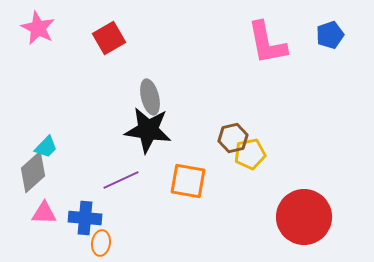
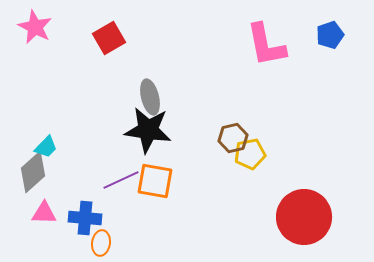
pink star: moved 3 px left, 1 px up
pink L-shape: moved 1 px left, 2 px down
orange square: moved 33 px left
